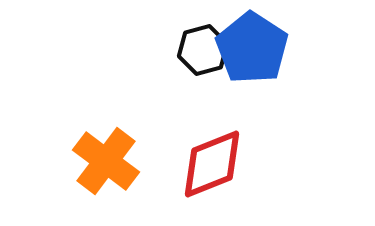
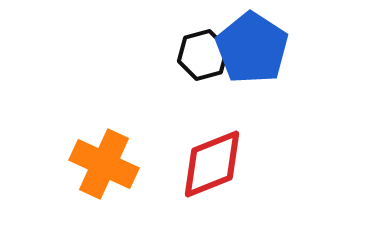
black hexagon: moved 5 px down
orange cross: moved 2 px left, 3 px down; rotated 12 degrees counterclockwise
